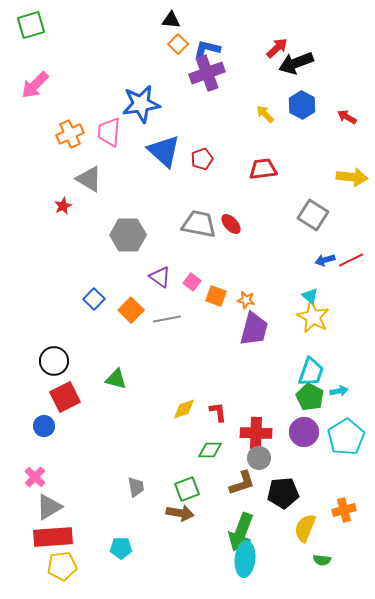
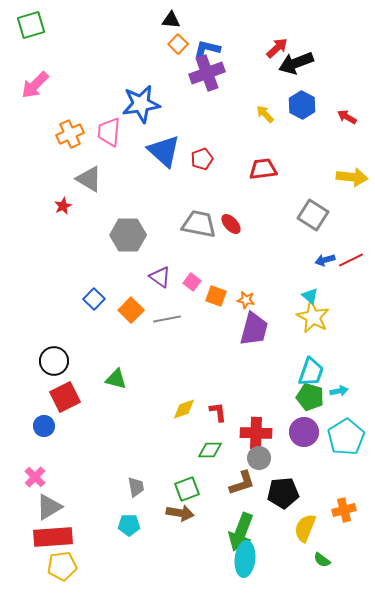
green pentagon at (310, 397): rotated 12 degrees counterclockwise
cyan pentagon at (121, 548): moved 8 px right, 23 px up
green semicircle at (322, 560): rotated 30 degrees clockwise
